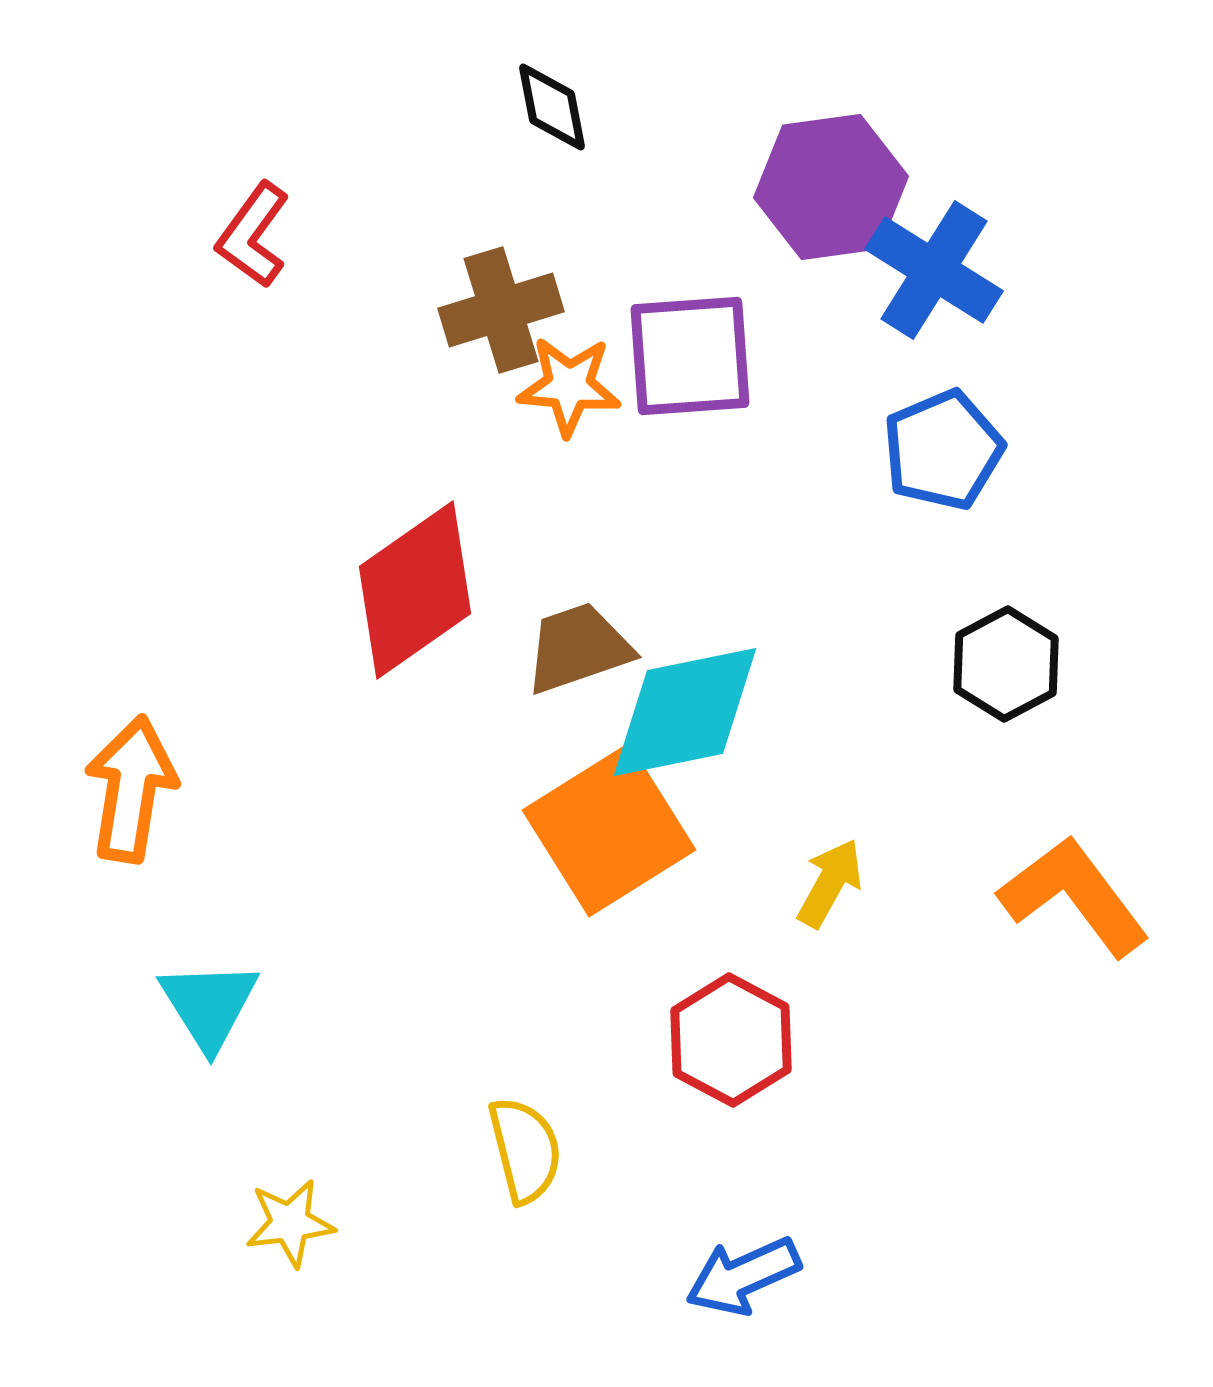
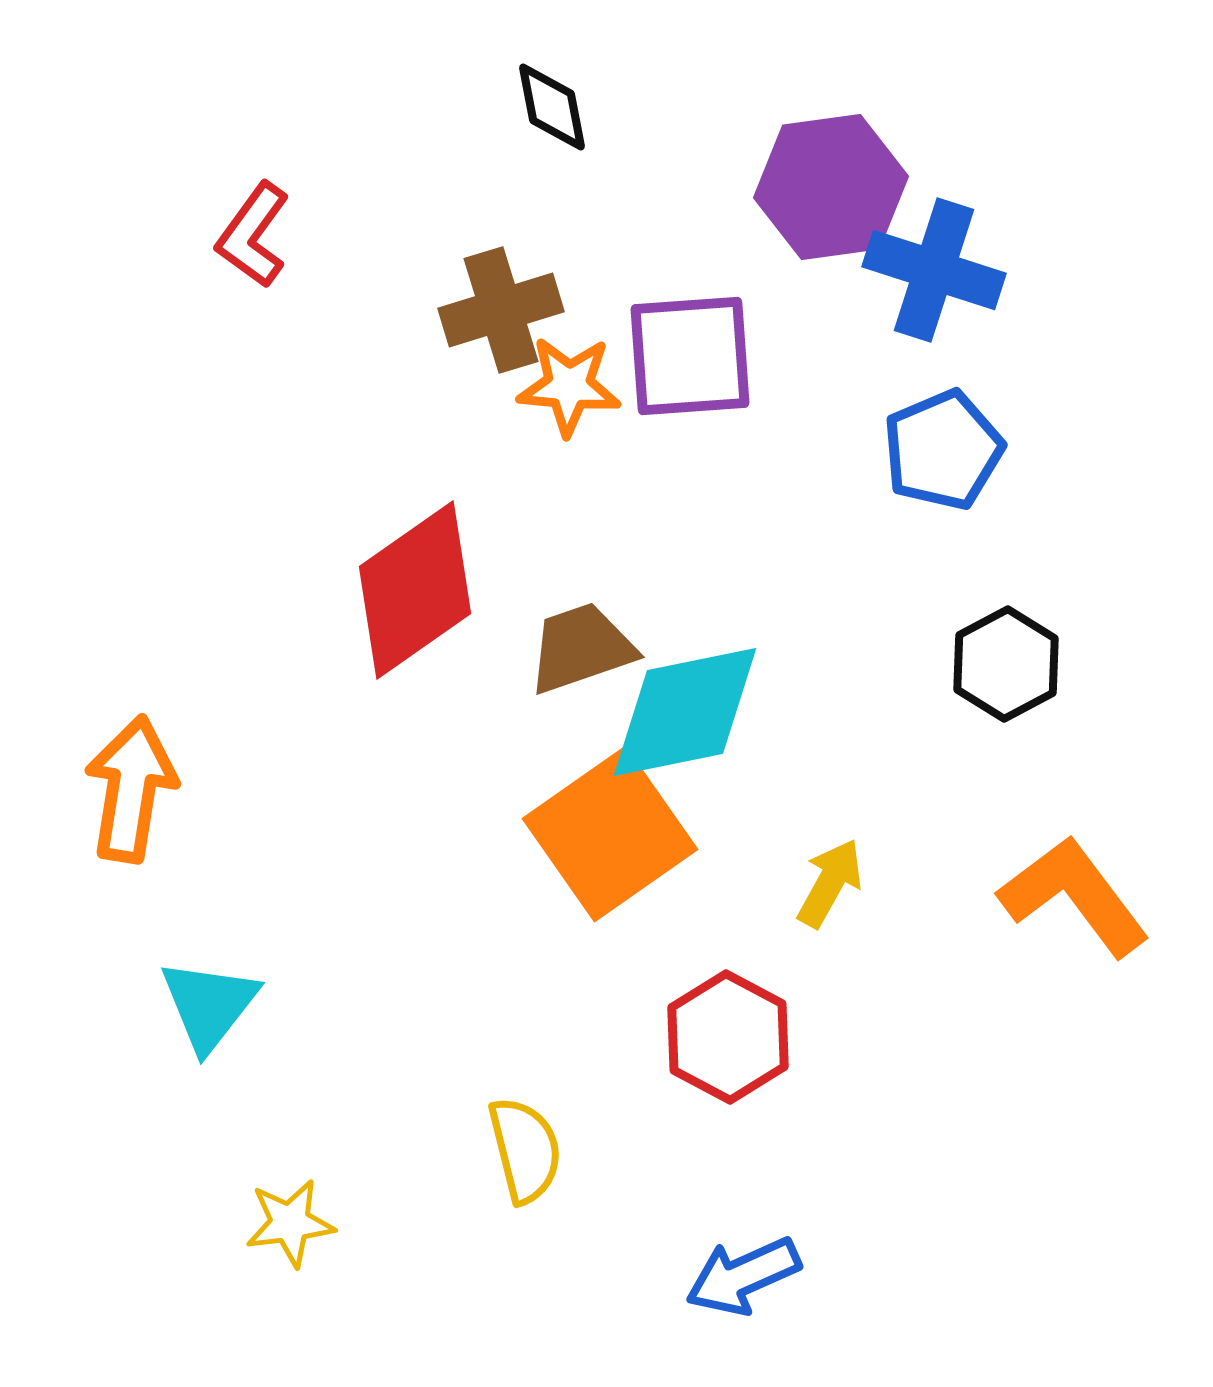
blue cross: rotated 14 degrees counterclockwise
brown trapezoid: moved 3 px right
orange square: moved 1 px right, 4 px down; rotated 3 degrees counterclockwise
cyan triangle: rotated 10 degrees clockwise
red hexagon: moved 3 px left, 3 px up
